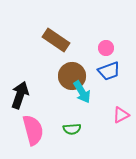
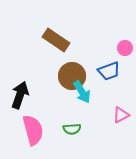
pink circle: moved 19 px right
